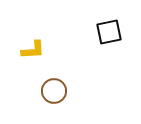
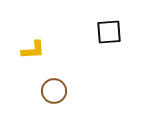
black square: rotated 8 degrees clockwise
